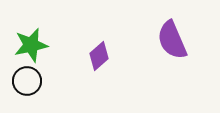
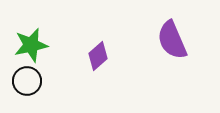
purple diamond: moved 1 px left
